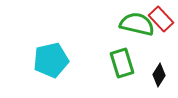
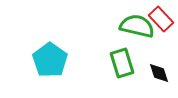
green semicircle: moved 2 px down
cyan pentagon: moved 1 px left; rotated 24 degrees counterclockwise
black diamond: moved 2 px up; rotated 50 degrees counterclockwise
